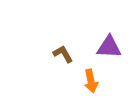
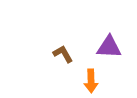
orange arrow: rotated 10 degrees clockwise
